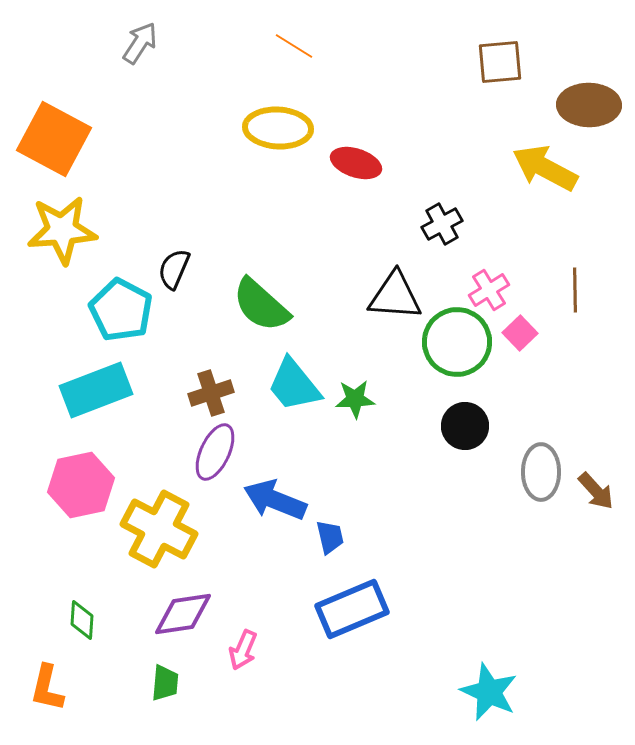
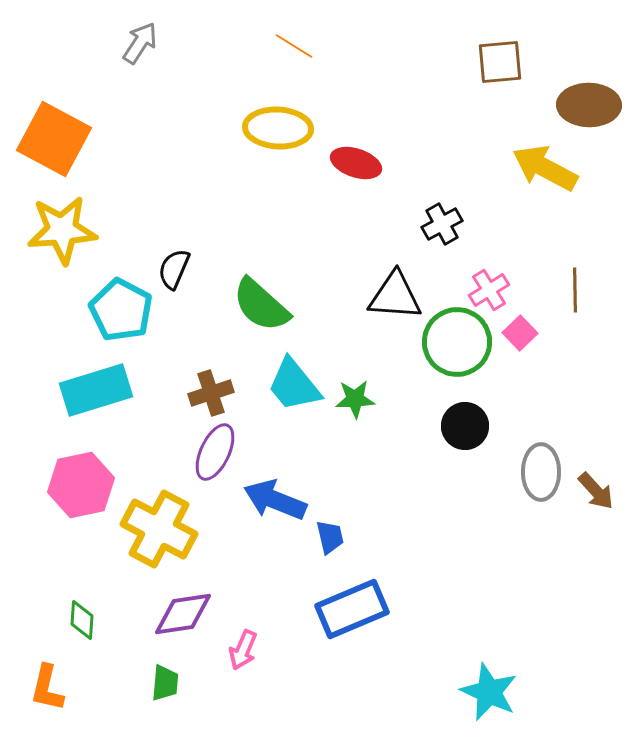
cyan rectangle: rotated 4 degrees clockwise
